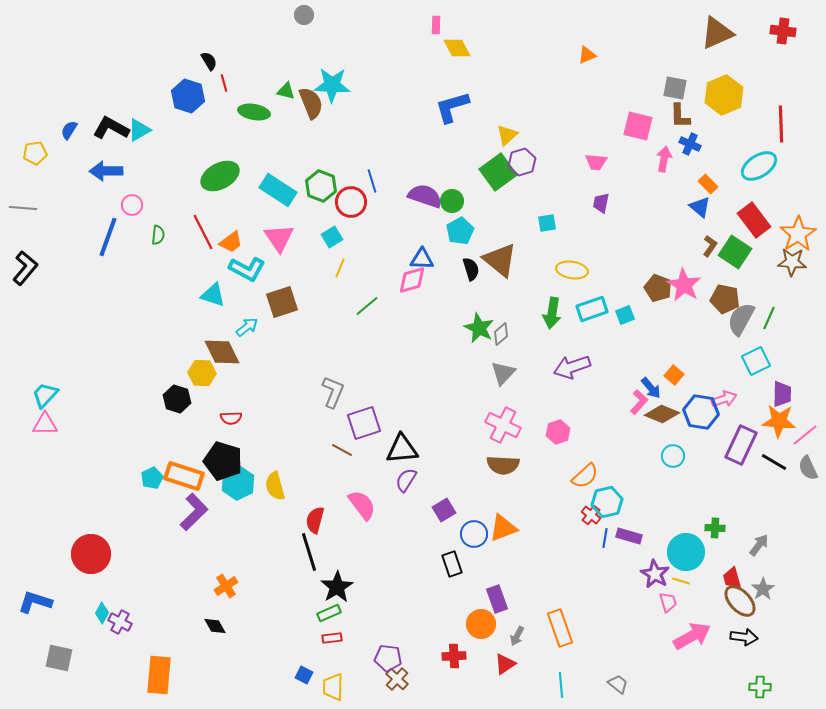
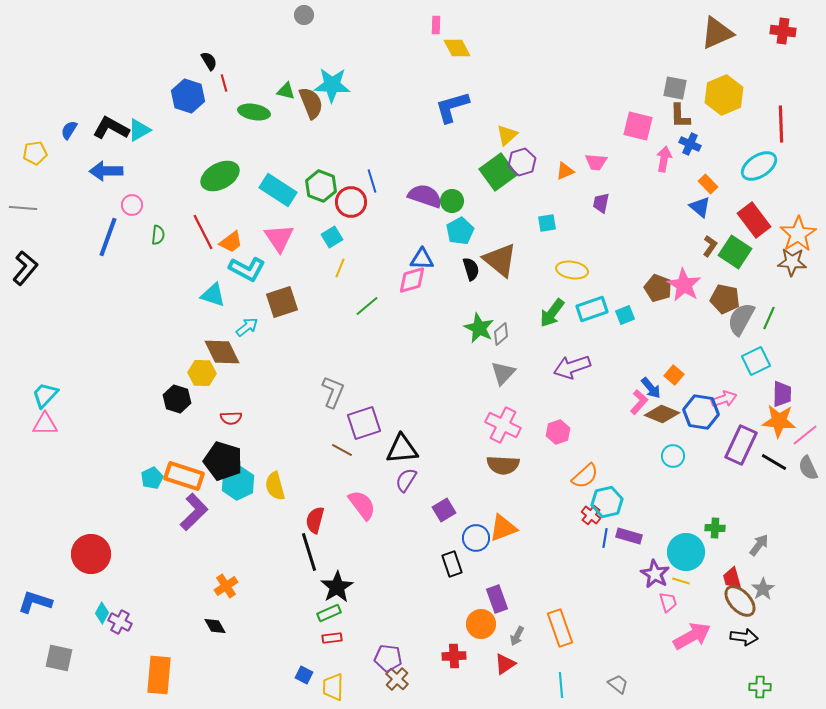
orange triangle at (587, 55): moved 22 px left, 116 px down
green arrow at (552, 313): rotated 28 degrees clockwise
blue circle at (474, 534): moved 2 px right, 4 px down
